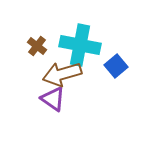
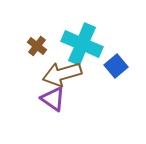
cyan cross: moved 2 px right, 1 px up; rotated 12 degrees clockwise
